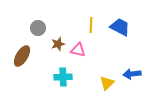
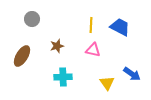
gray circle: moved 6 px left, 9 px up
brown star: moved 1 px left, 2 px down
pink triangle: moved 15 px right
blue arrow: rotated 138 degrees counterclockwise
yellow triangle: rotated 21 degrees counterclockwise
